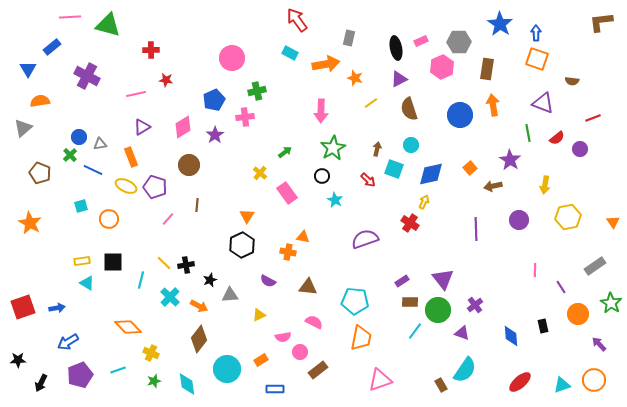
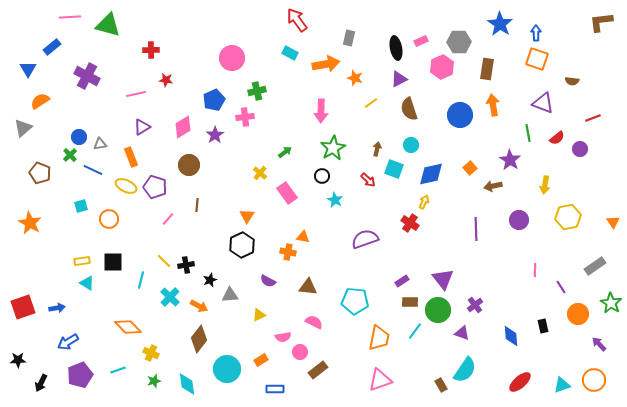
orange semicircle at (40, 101): rotated 24 degrees counterclockwise
yellow line at (164, 263): moved 2 px up
orange trapezoid at (361, 338): moved 18 px right
